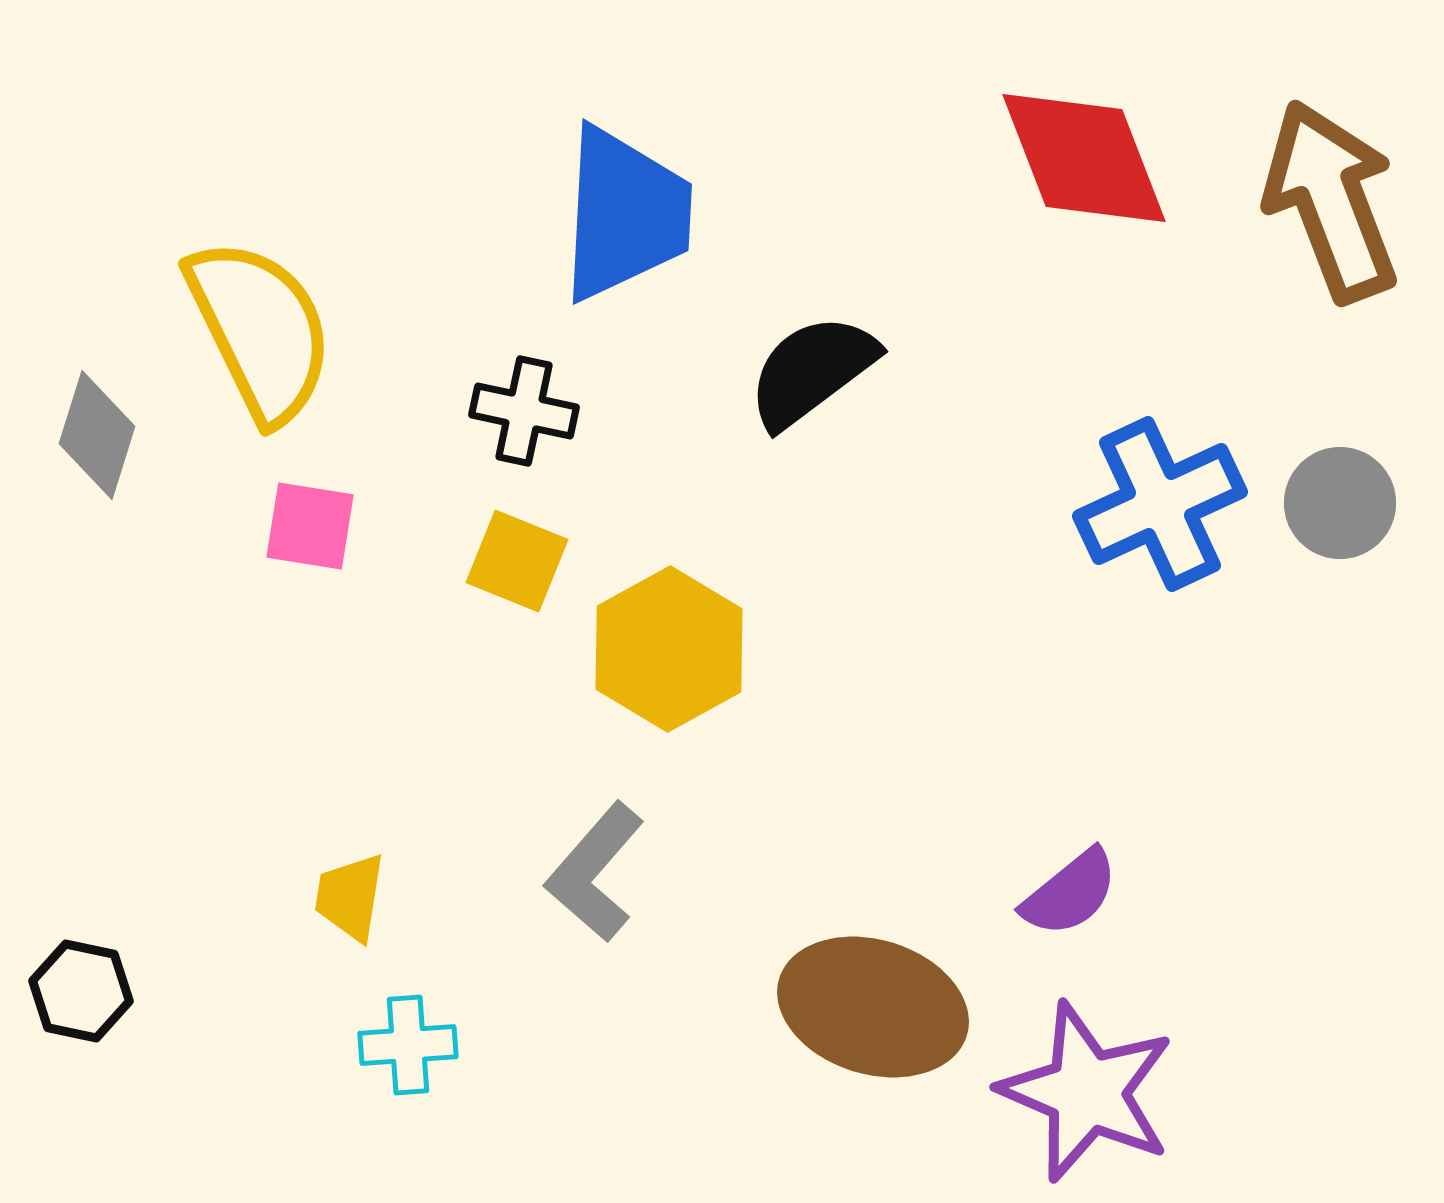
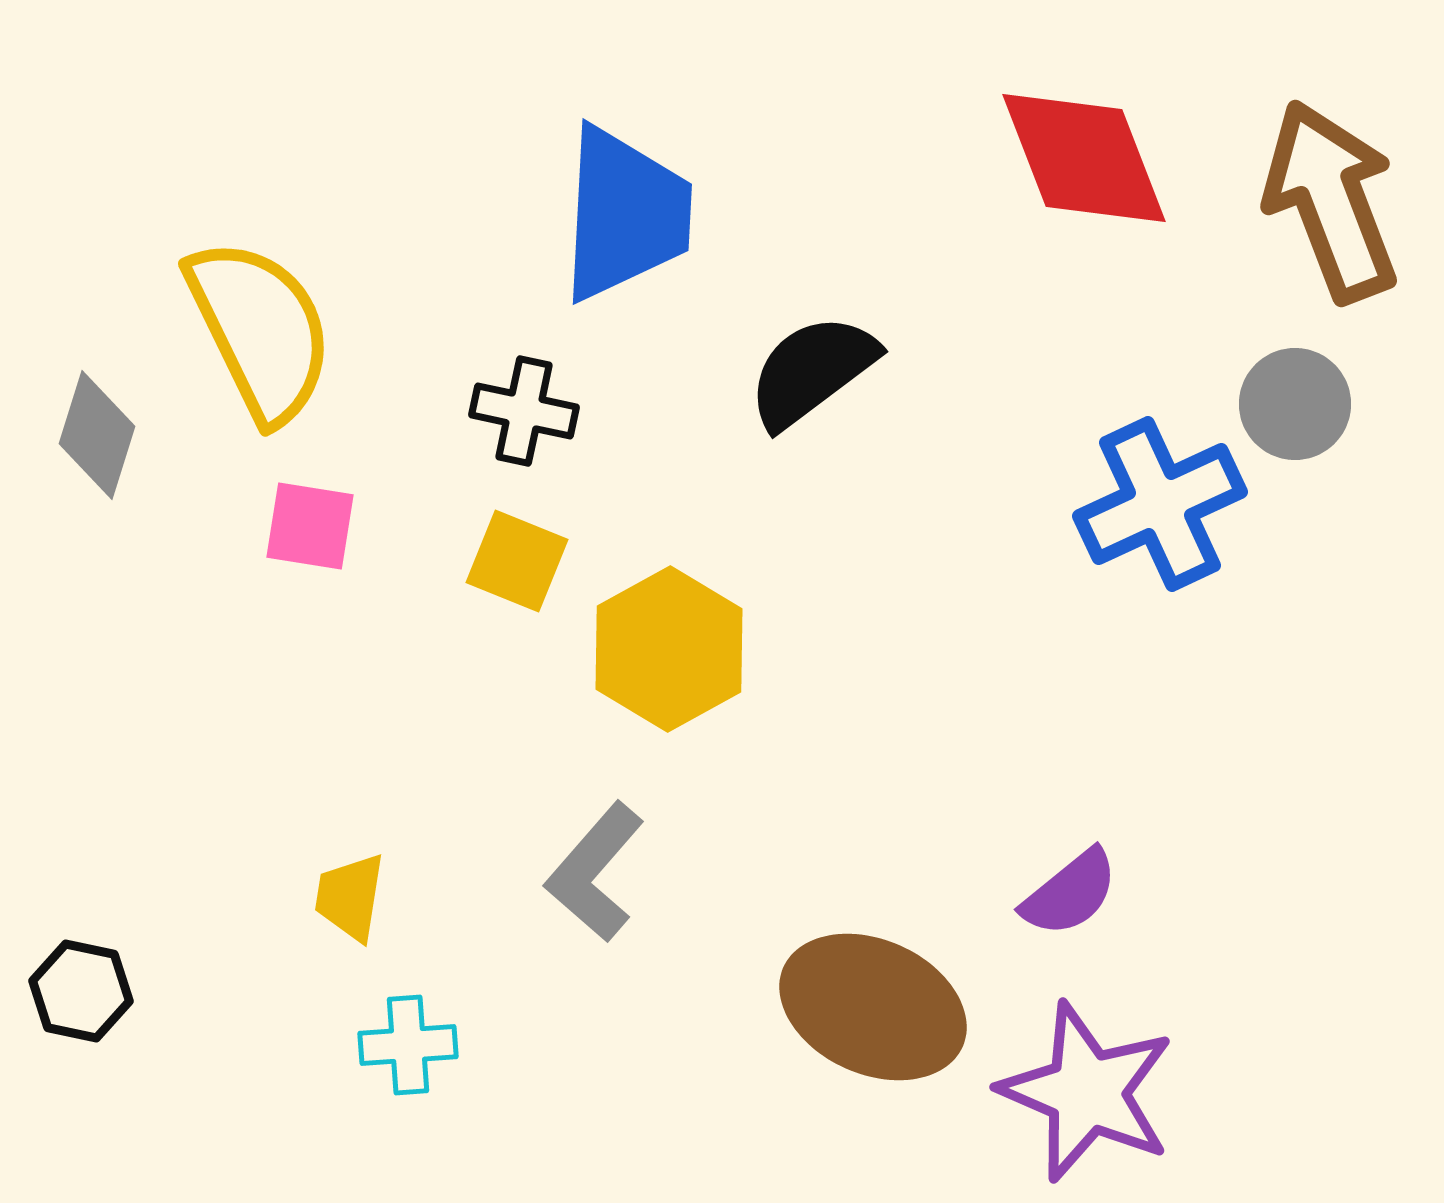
gray circle: moved 45 px left, 99 px up
brown ellipse: rotated 7 degrees clockwise
